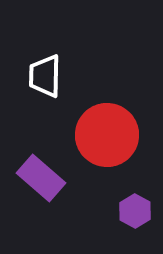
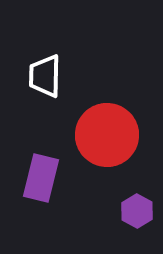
purple rectangle: rotated 63 degrees clockwise
purple hexagon: moved 2 px right
